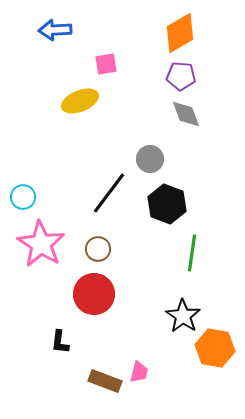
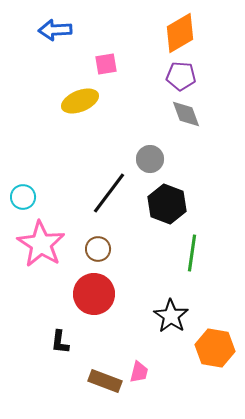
black star: moved 12 px left
